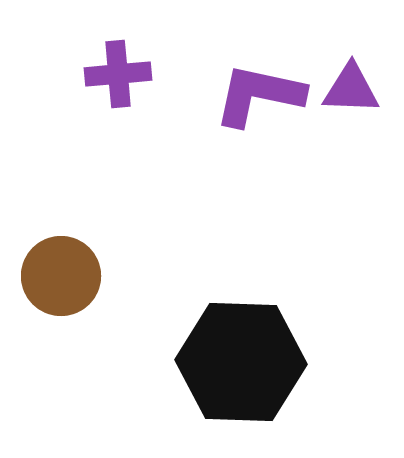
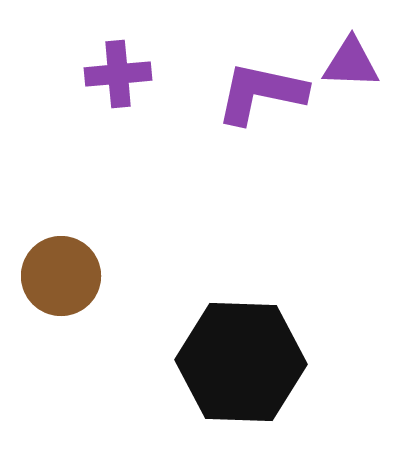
purple triangle: moved 26 px up
purple L-shape: moved 2 px right, 2 px up
